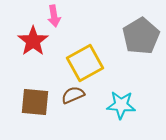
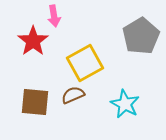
cyan star: moved 4 px right, 1 px up; rotated 24 degrees clockwise
